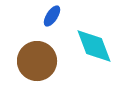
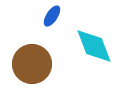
brown circle: moved 5 px left, 3 px down
